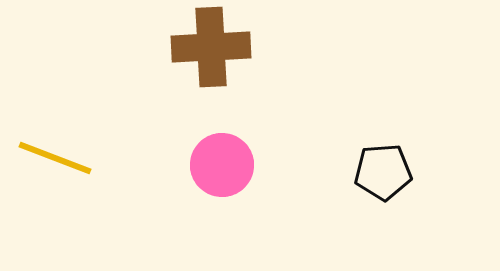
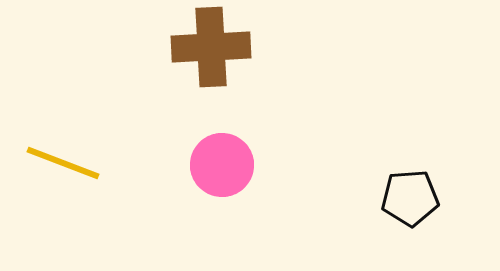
yellow line: moved 8 px right, 5 px down
black pentagon: moved 27 px right, 26 px down
